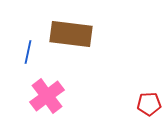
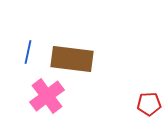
brown rectangle: moved 1 px right, 25 px down
